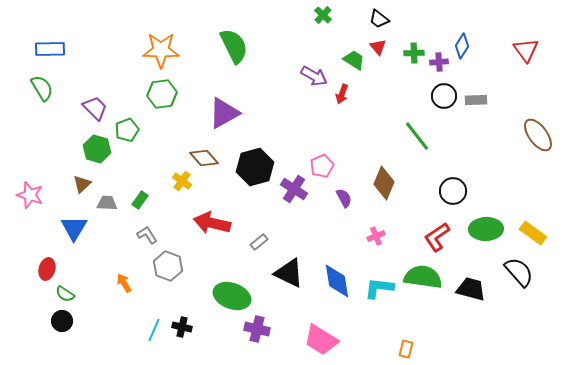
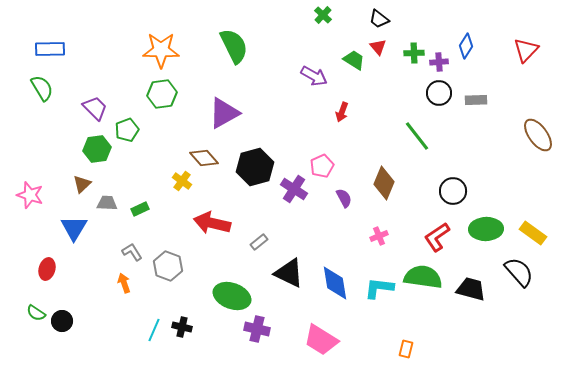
blue diamond at (462, 46): moved 4 px right
red triangle at (526, 50): rotated 20 degrees clockwise
red arrow at (342, 94): moved 18 px down
black circle at (444, 96): moved 5 px left, 3 px up
green hexagon at (97, 149): rotated 24 degrees counterclockwise
green rectangle at (140, 200): moved 9 px down; rotated 30 degrees clockwise
gray L-shape at (147, 235): moved 15 px left, 17 px down
pink cross at (376, 236): moved 3 px right
blue diamond at (337, 281): moved 2 px left, 2 px down
orange arrow at (124, 283): rotated 12 degrees clockwise
green semicircle at (65, 294): moved 29 px left, 19 px down
